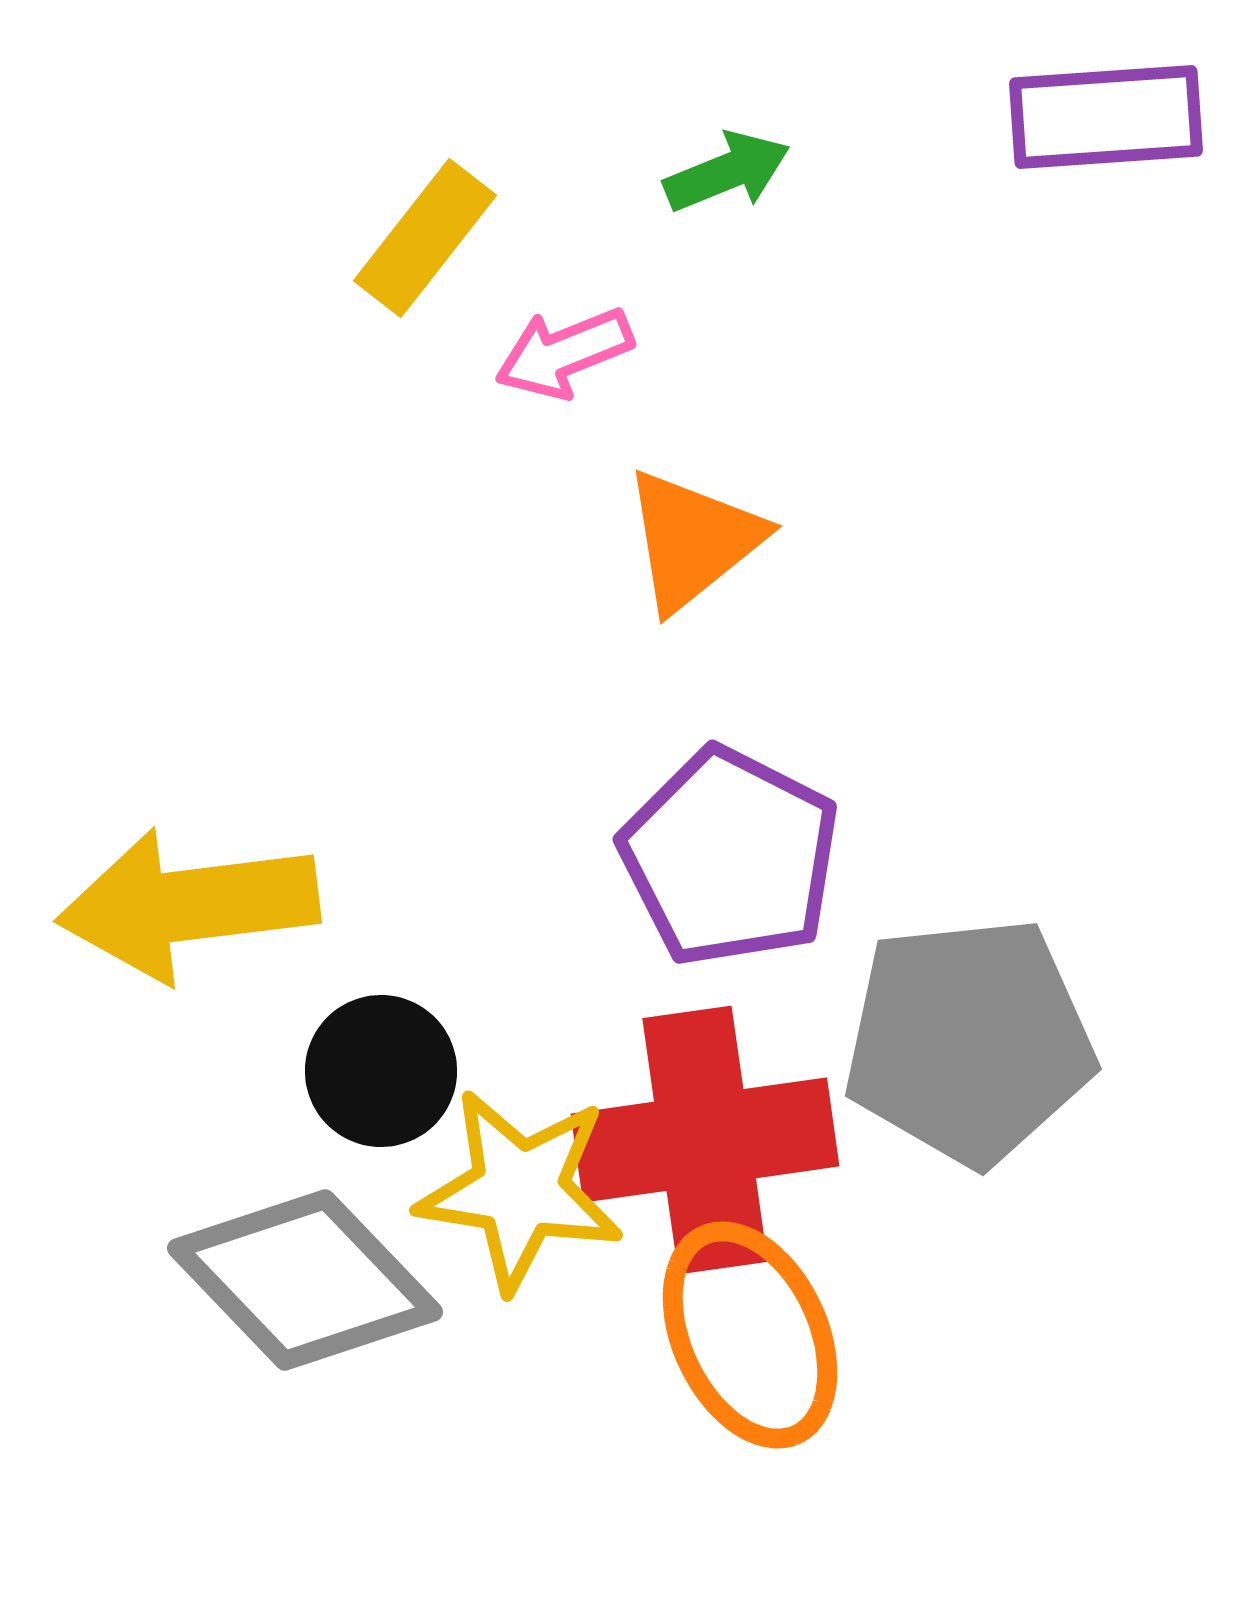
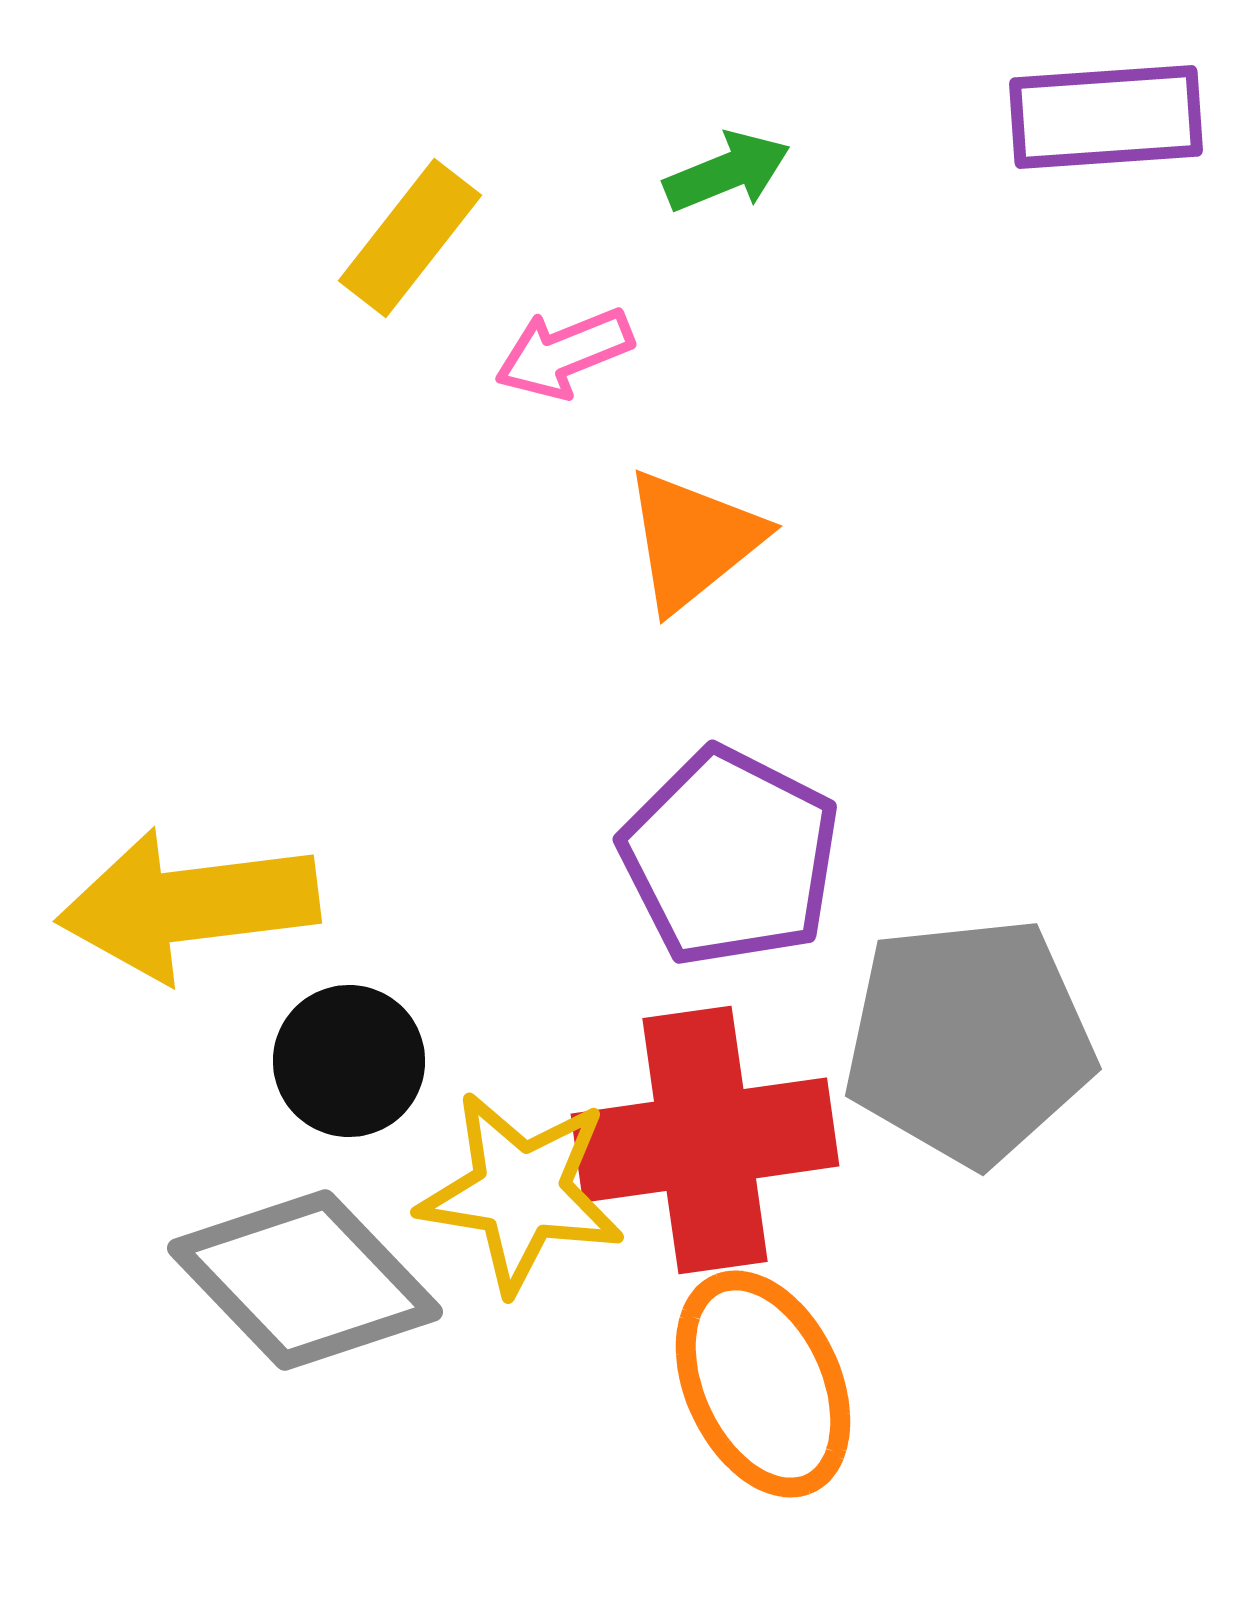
yellow rectangle: moved 15 px left
black circle: moved 32 px left, 10 px up
yellow star: moved 1 px right, 2 px down
orange ellipse: moved 13 px right, 49 px down
